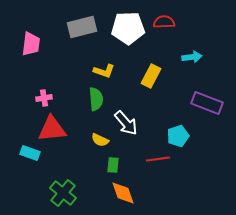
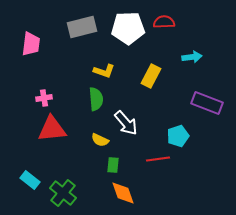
cyan rectangle: moved 27 px down; rotated 18 degrees clockwise
